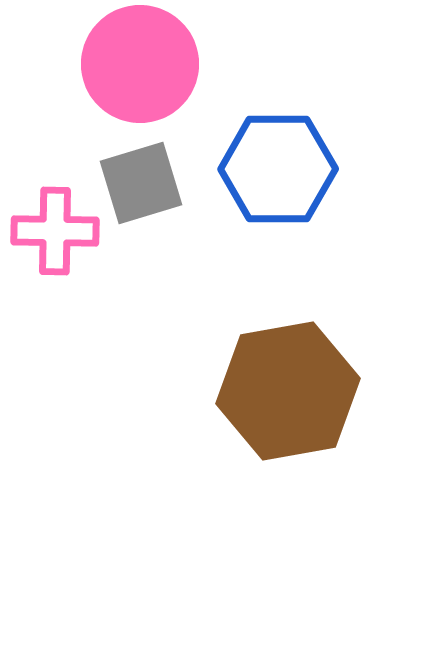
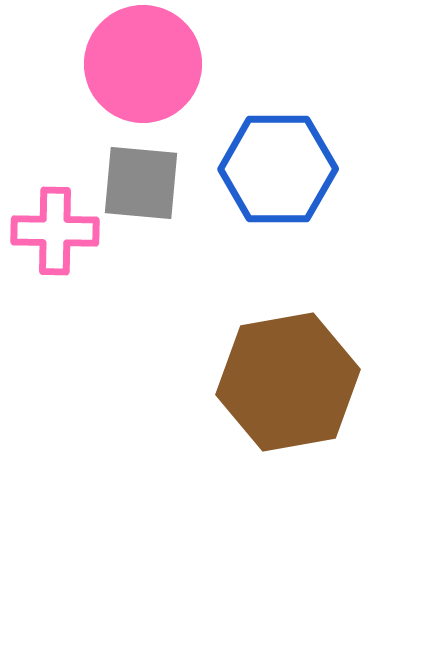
pink circle: moved 3 px right
gray square: rotated 22 degrees clockwise
brown hexagon: moved 9 px up
